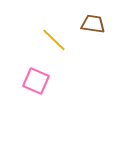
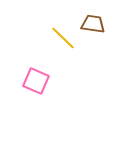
yellow line: moved 9 px right, 2 px up
